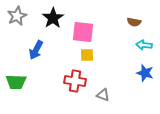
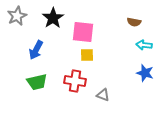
green trapezoid: moved 21 px right; rotated 15 degrees counterclockwise
